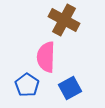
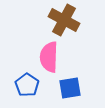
pink semicircle: moved 3 px right
blue square: rotated 20 degrees clockwise
